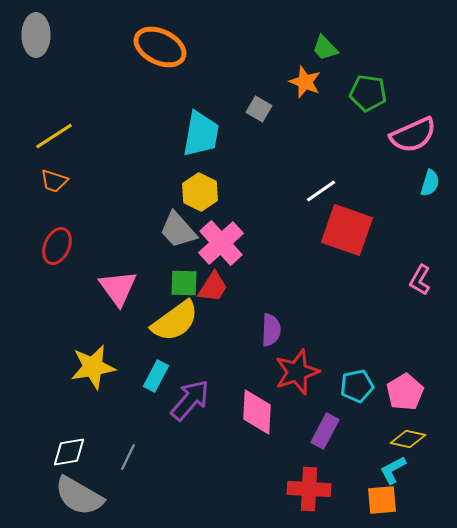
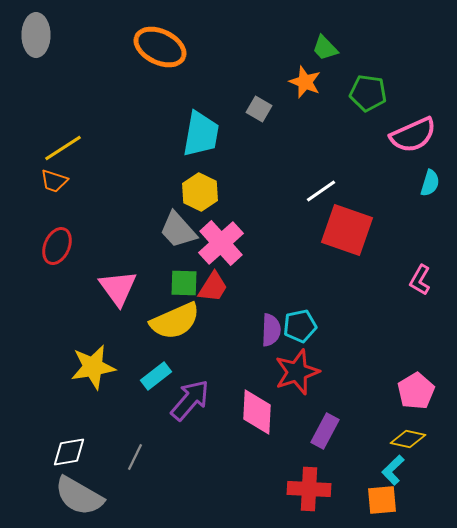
yellow line: moved 9 px right, 12 px down
yellow semicircle: rotated 12 degrees clockwise
cyan rectangle: rotated 24 degrees clockwise
cyan pentagon: moved 57 px left, 60 px up
pink pentagon: moved 11 px right, 1 px up
gray line: moved 7 px right
cyan L-shape: rotated 16 degrees counterclockwise
